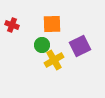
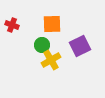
yellow cross: moved 3 px left
